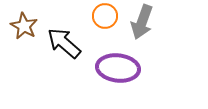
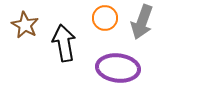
orange circle: moved 2 px down
brown star: moved 1 px right, 1 px up
black arrow: rotated 39 degrees clockwise
